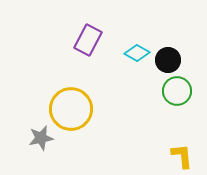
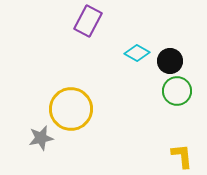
purple rectangle: moved 19 px up
black circle: moved 2 px right, 1 px down
